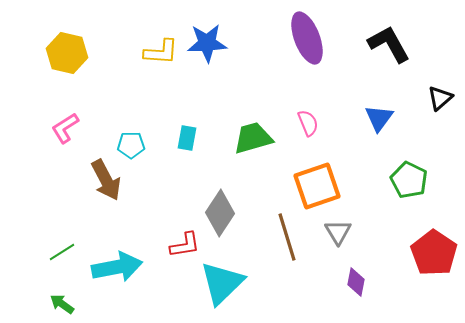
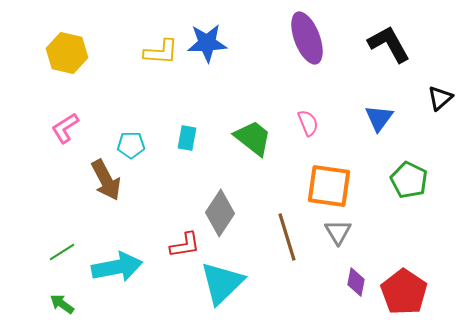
green trapezoid: rotated 54 degrees clockwise
orange square: moved 12 px right; rotated 27 degrees clockwise
red pentagon: moved 30 px left, 39 px down
